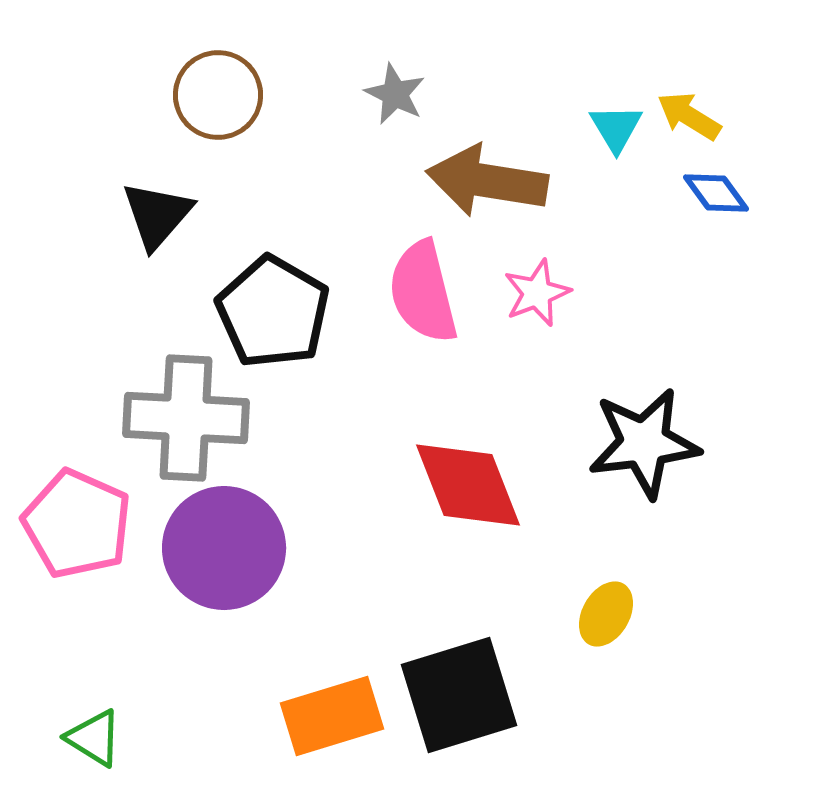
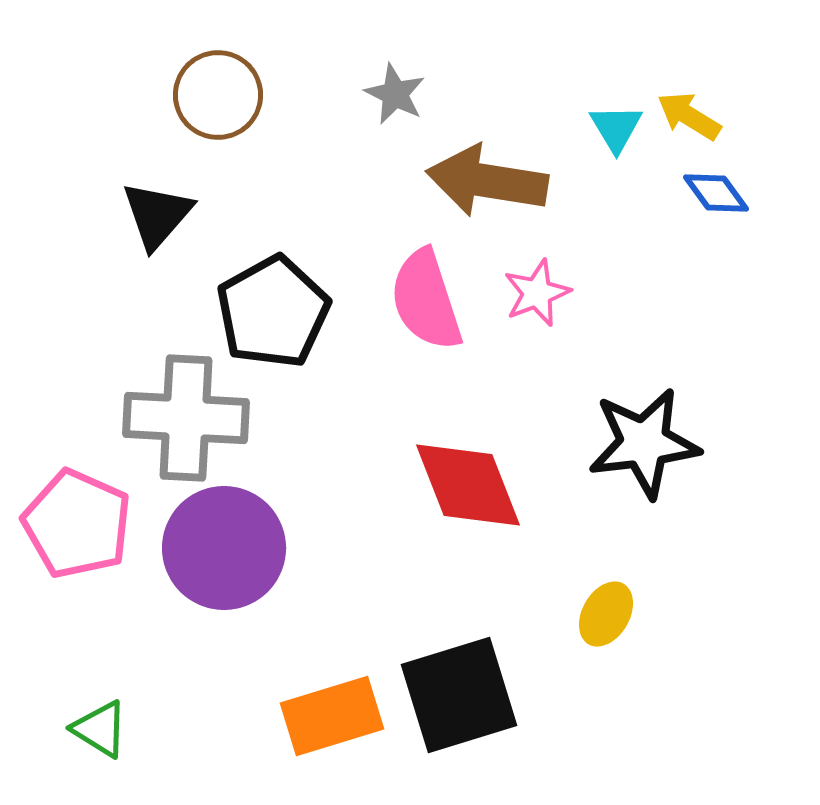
pink semicircle: moved 3 px right, 8 px down; rotated 4 degrees counterclockwise
black pentagon: rotated 13 degrees clockwise
green triangle: moved 6 px right, 9 px up
